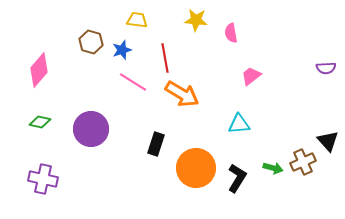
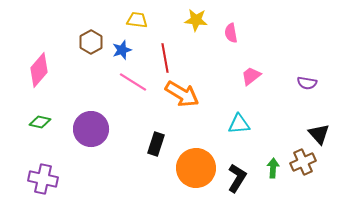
brown hexagon: rotated 15 degrees clockwise
purple semicircle: moved 19 px left, 15 px down; rotated 12 degrees clockwise
black triangle: moved 9 px left, 7 px up
green arrow: rotated 102 degrees counterclockwise
